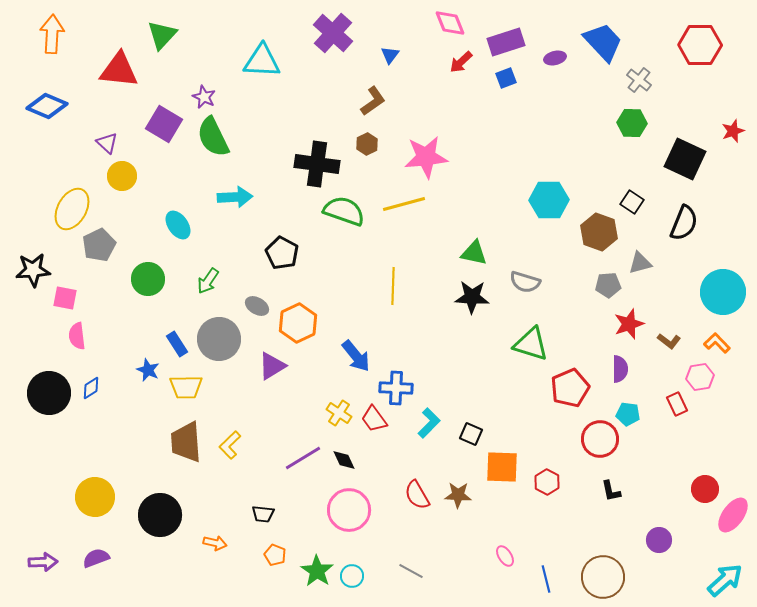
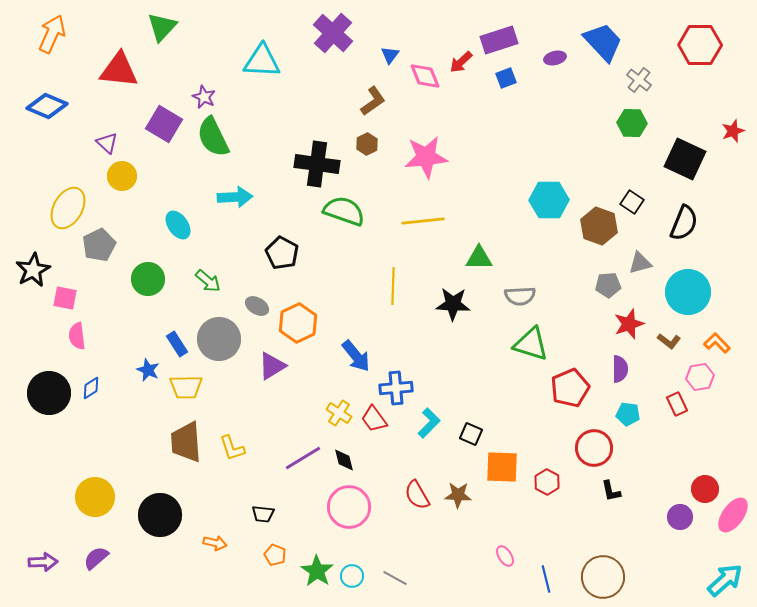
pink diamond at (450, 23): moved 25 px left, 53 px down
orange arrow at (52, 34): rotated 21 degrees clockwise
green triangle at (162, 35): moved 8 px up
purple rectangle at (506, 42): moved 7 px left, 2 px up
yellow line at (404, 204): moved 19 px right, 17 px down; rotated 9 degrees clockwise
yellow ellipse at (72, 209): moved 4 px left, 1 px up
brown hexagon at (599, 232): moved 6 px up
green triangle at (474, 253): moved 5 px right, 5 px down; rotated 12 degrees counterclockwise
black star at (33, 270): rotated 24 degrees counterclockwise
green arrow at (208, 281): rotated 84 degrees counterclockwise
gray semicircle at (525, 282): moved 5 px left, 14 px down; rotated 20 degrees counterclockwise
cyan circle at (723, 292): moved 35 px left
black star at (472, 297): moved 19 px left, 7 px down
blue cross at (396, 388): rotated 8 degrees counterclockwise
red circle at (600, 439): moved 6 px left, 9 px down
yellow L-shape at (230, 445): moved 2 px right, 3 px down; rotated 64 degrees counterclockwise
black diamond at (344, 460): rotated 10 degrees clockwise
pink circle at (349, 510): moved 3 px up
purple circle at (659, 540): moved 21 px right, 23 px up
purple semicircle at (96, 558): rotated 20 degrees counterclockwise
gray line at (411, 571): moved 16 px left, 7 px down
